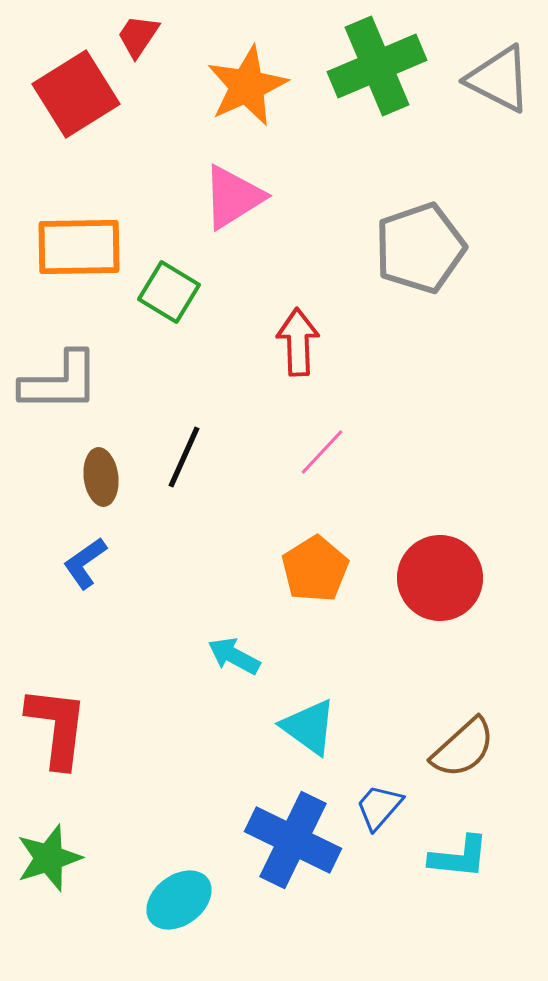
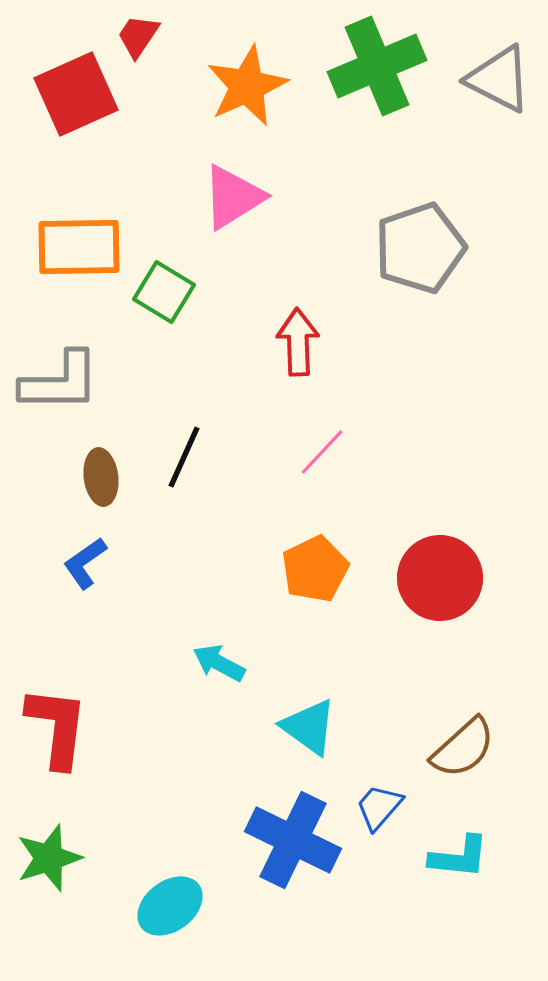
red square: rotated 8 degrees clockwise
green square: moved 5 px left
orange pentagon: rotated 6 degrees clockwise
cyan arrow: moved 15 px left, 7 px down
cyan ellipse: moved 9 px left, 6 px down
